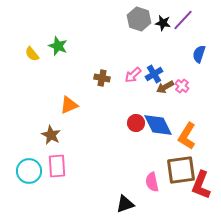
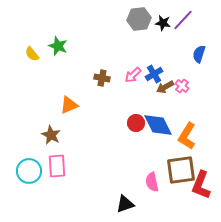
gray hexagon: rotated 25 degrees counterclockwise
